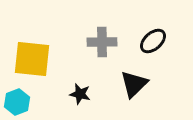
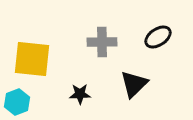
black ellipse: moved 5 px right, 4 px up; rotated 8 degrees clockwise
black star: rotated 15 degrees counterclockwise
